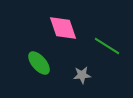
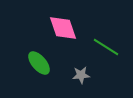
green line: moved 1 px left, 1 px down
gray star: moved 1 px left
